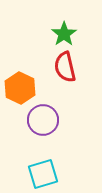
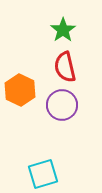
green star: moved 1 px left, 4 px up
orange hexagon: moved 2 px down
purple circle: moved 19 px right, 15 px up
